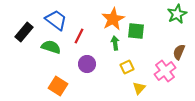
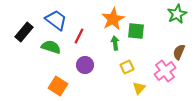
purple circle: moved 2 px left, 1 px down
